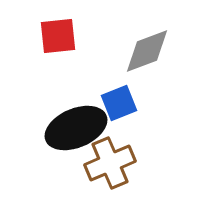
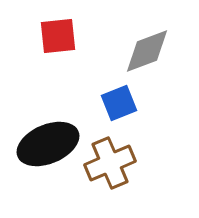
black ellipse: moved 28 px left, 16 px down
